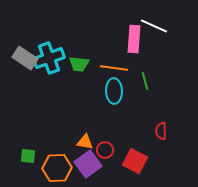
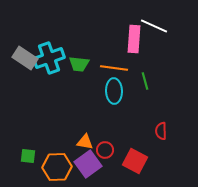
orange hexagon: moved 1 px up
